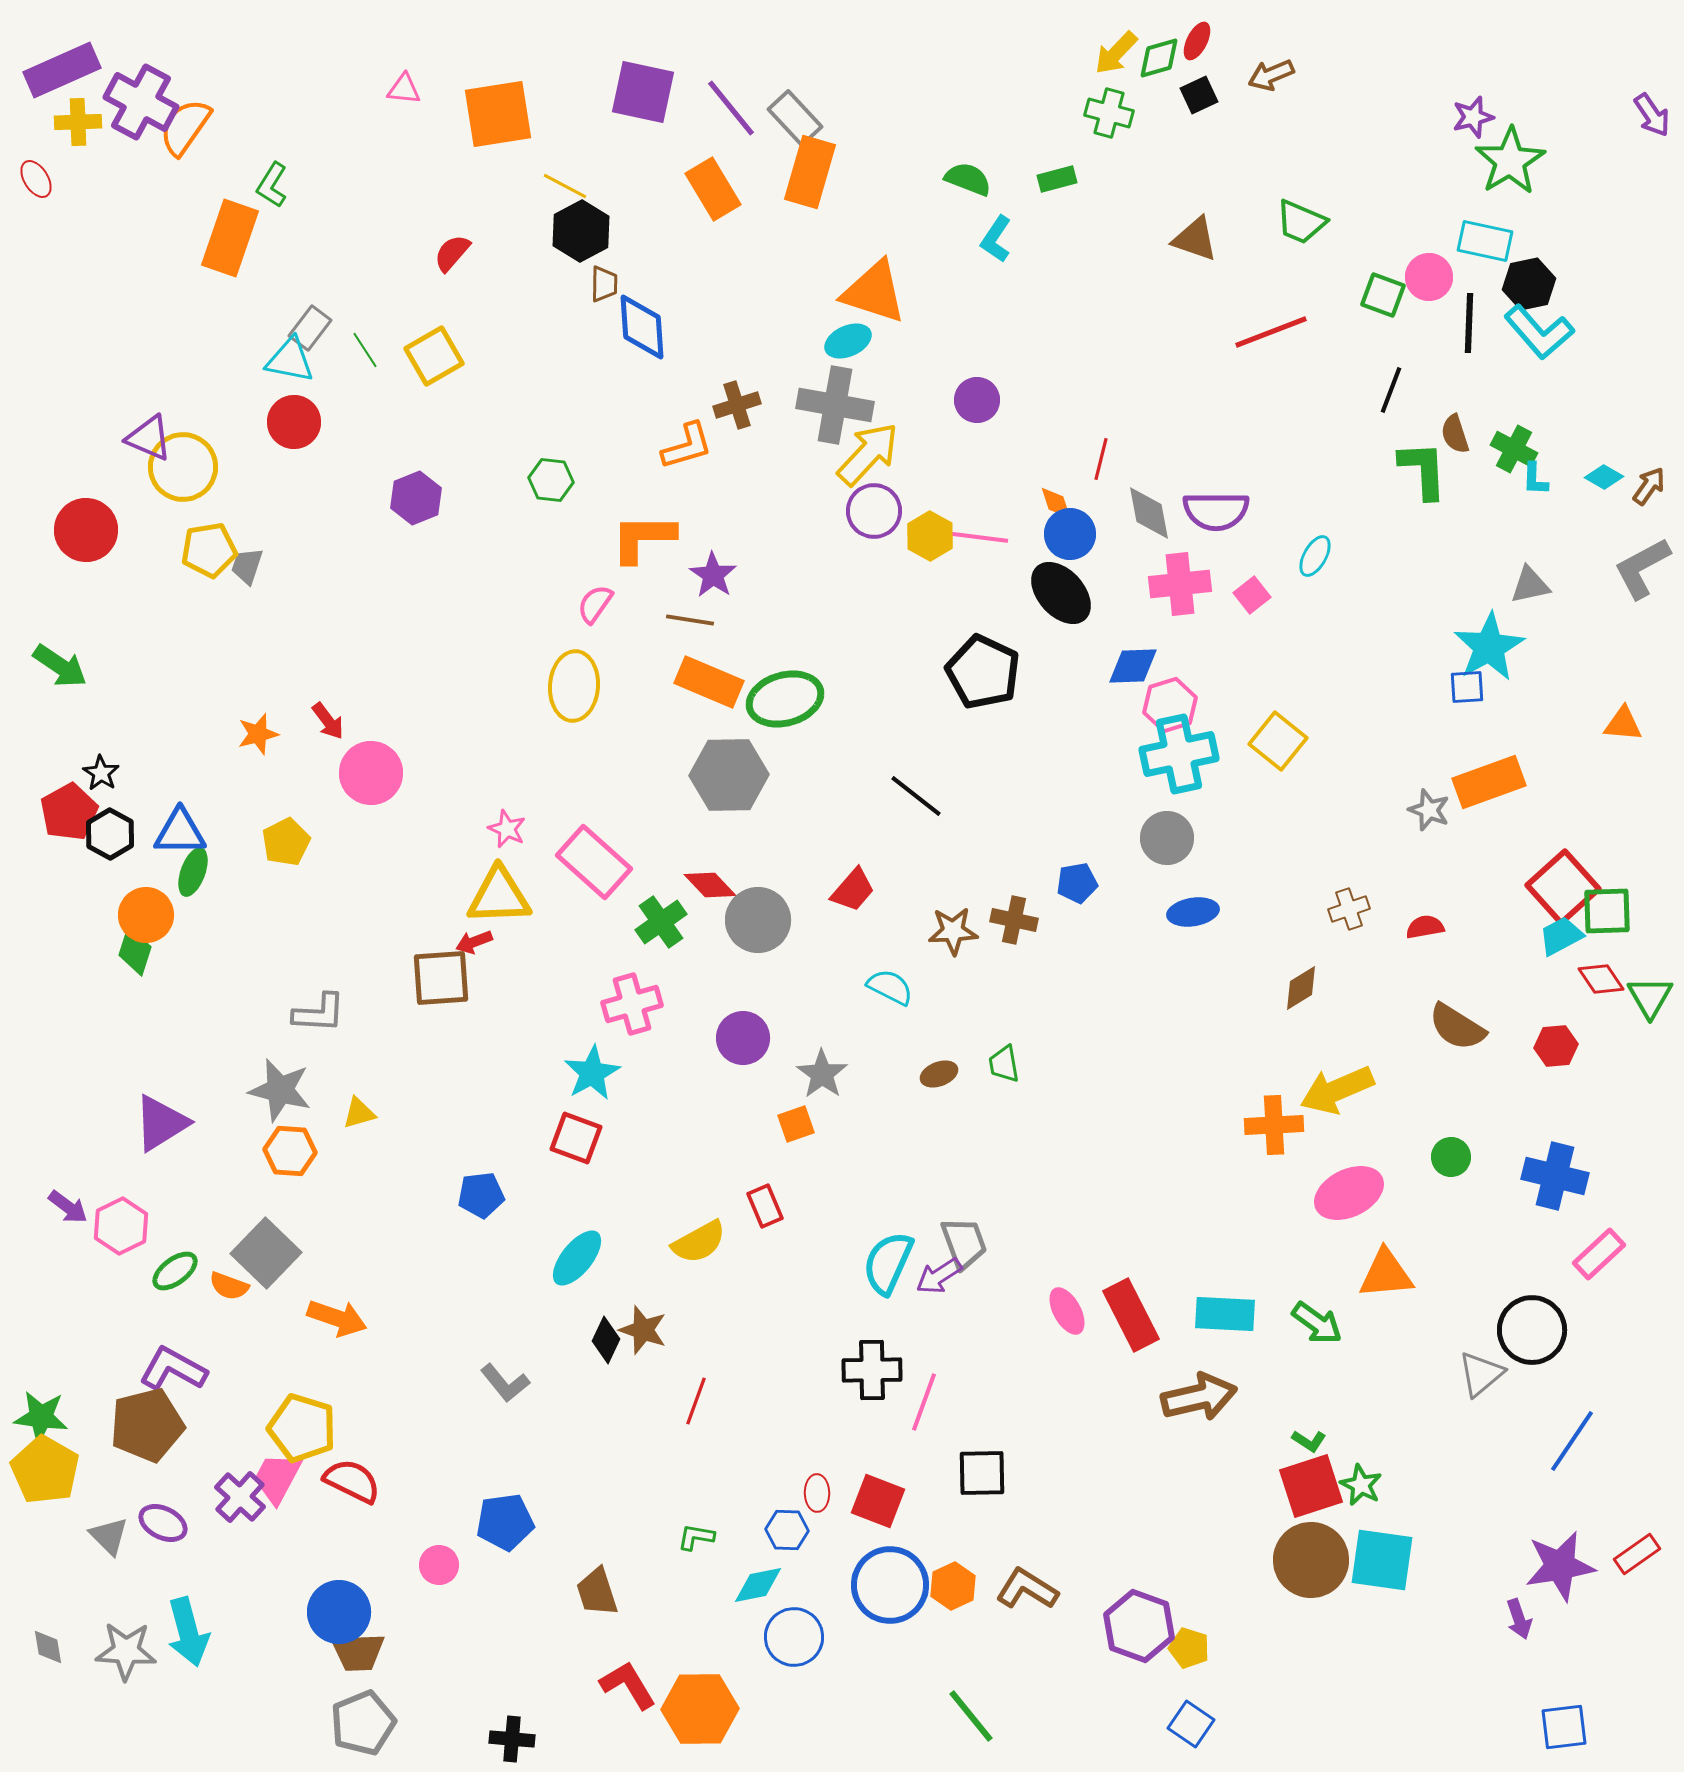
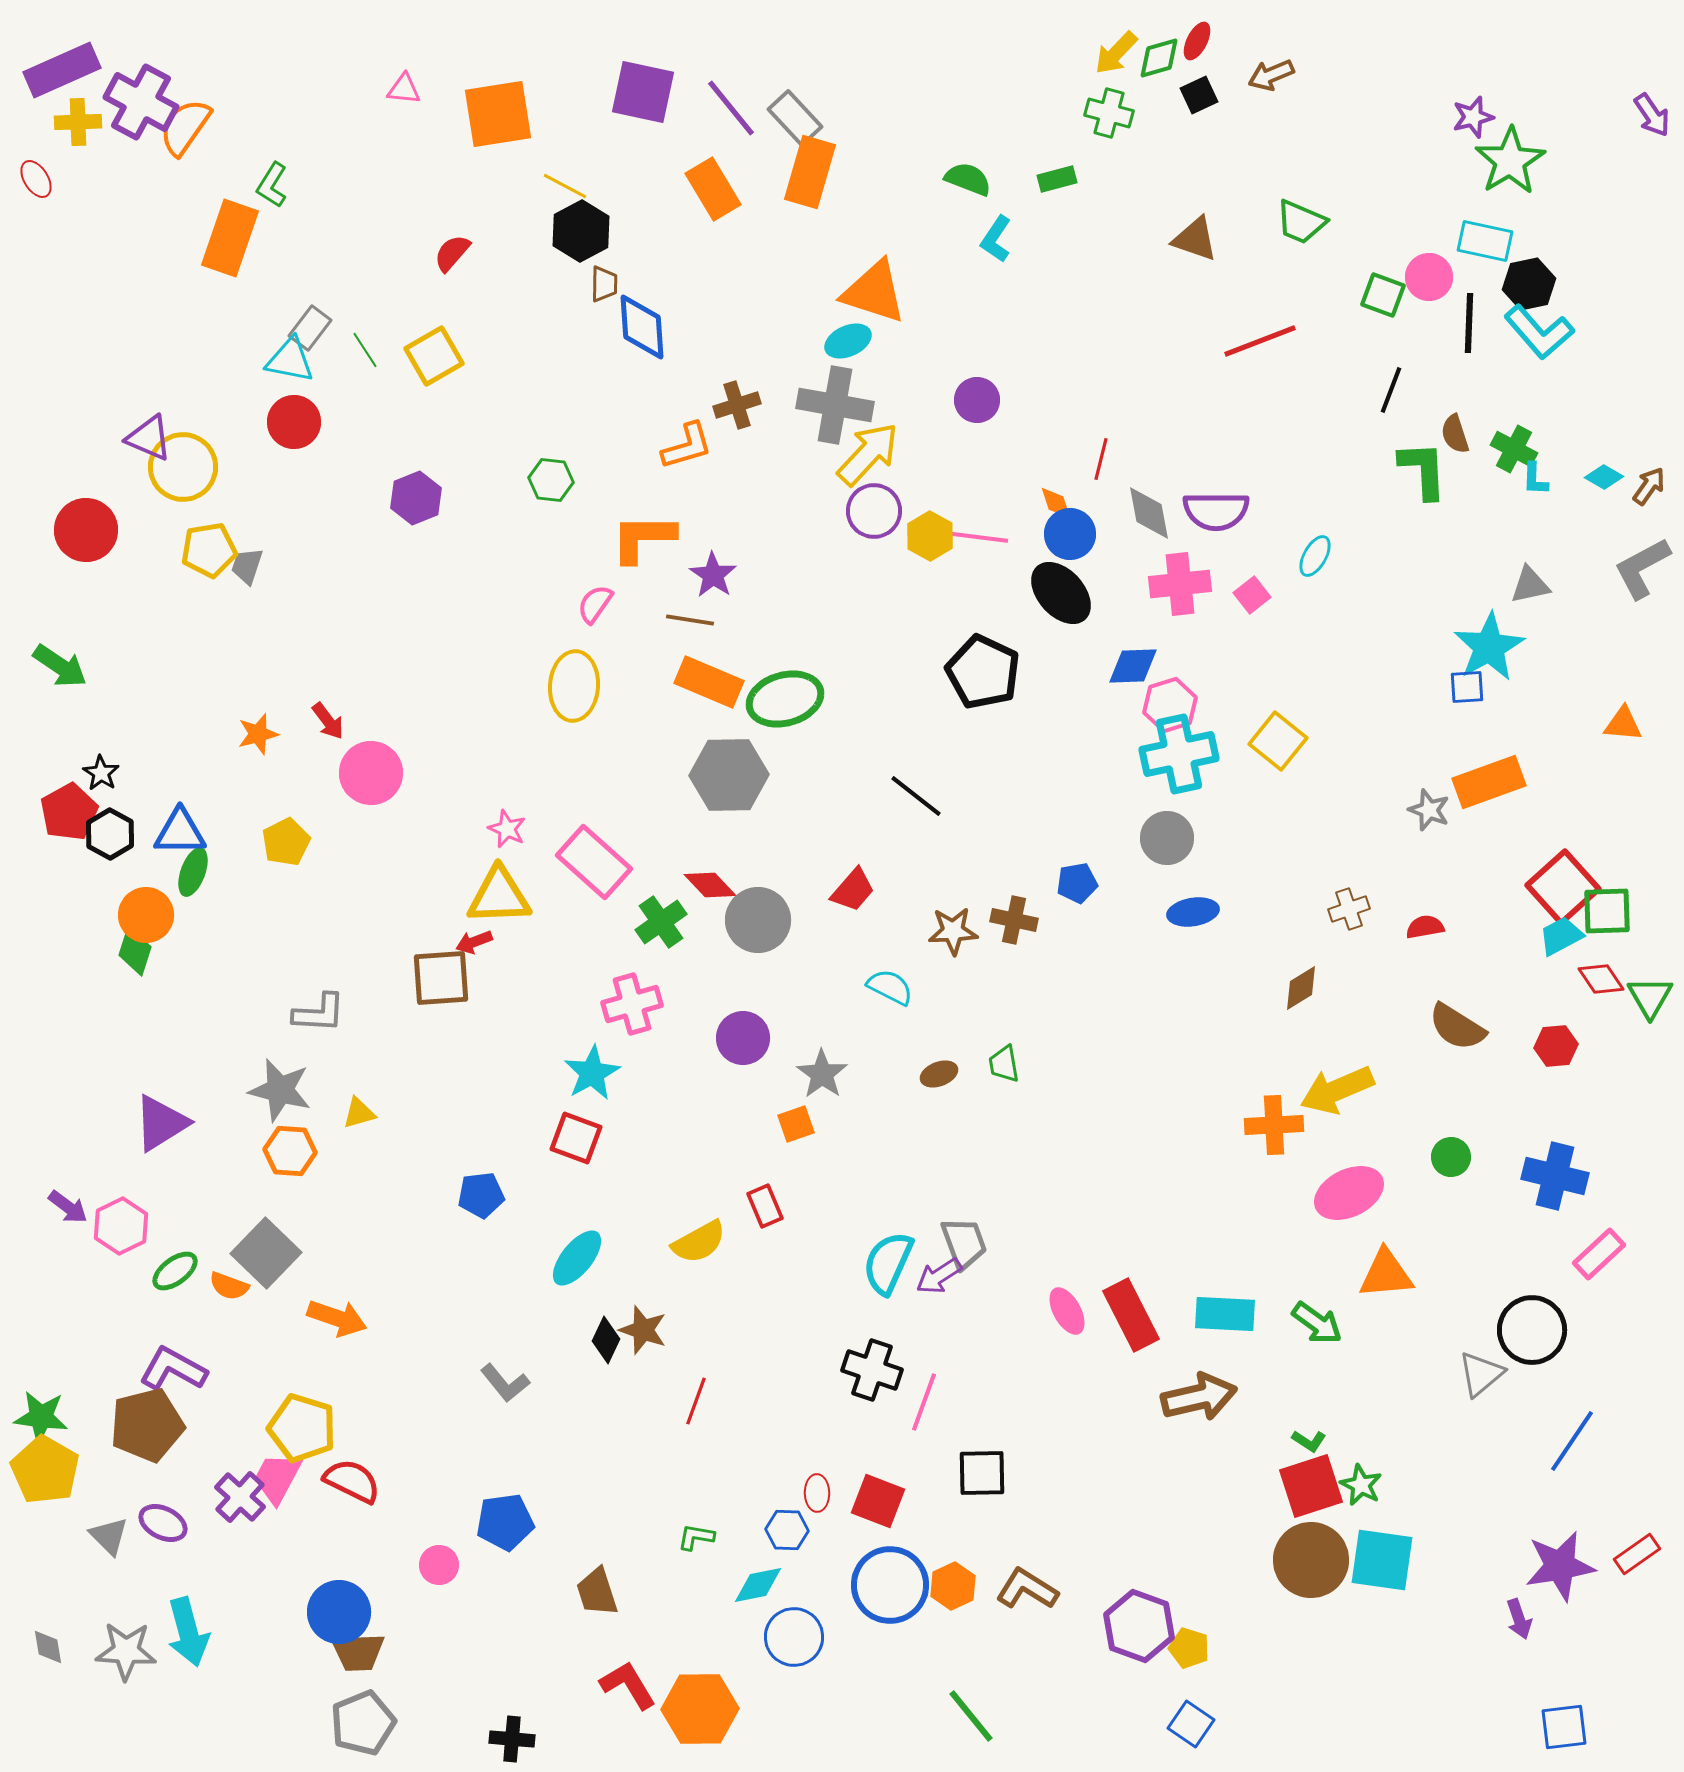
red line at (1271, 332): moved 11 px left, 9 px down
black cross at (872, 1370): rotated 20 degrees clockwise
